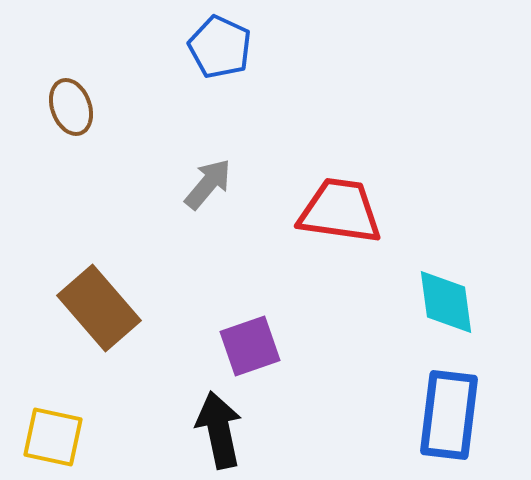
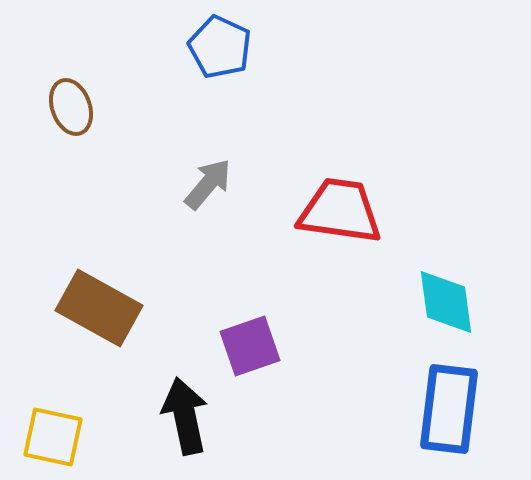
brown rectangle: rotated 20 degrees counterclockwise
blue rectangle: moved 6 px up
black arrow: moved 34 px left, 14 px up
